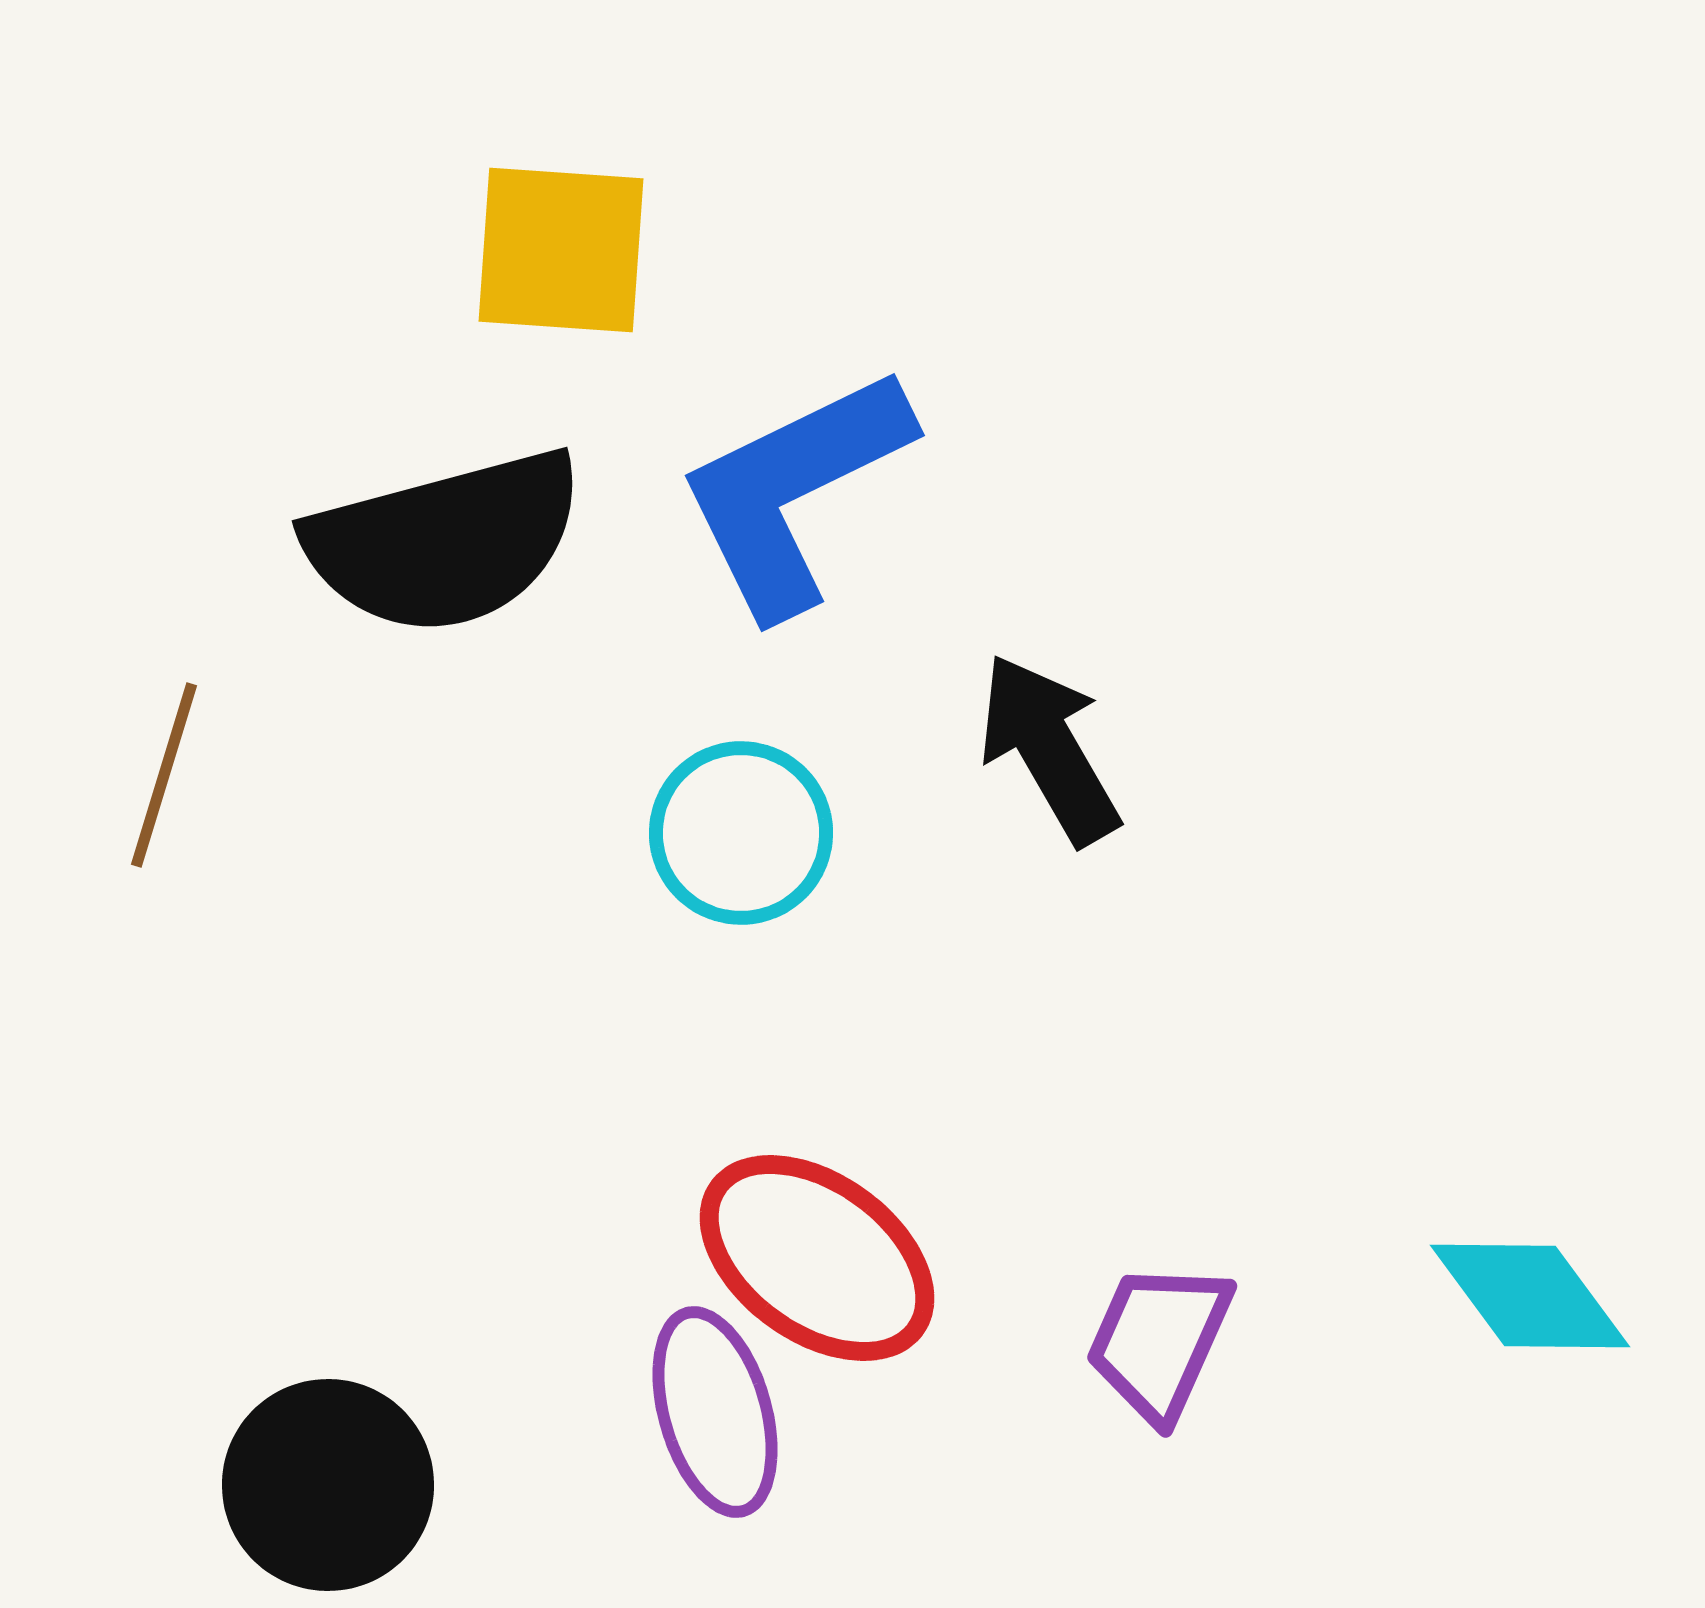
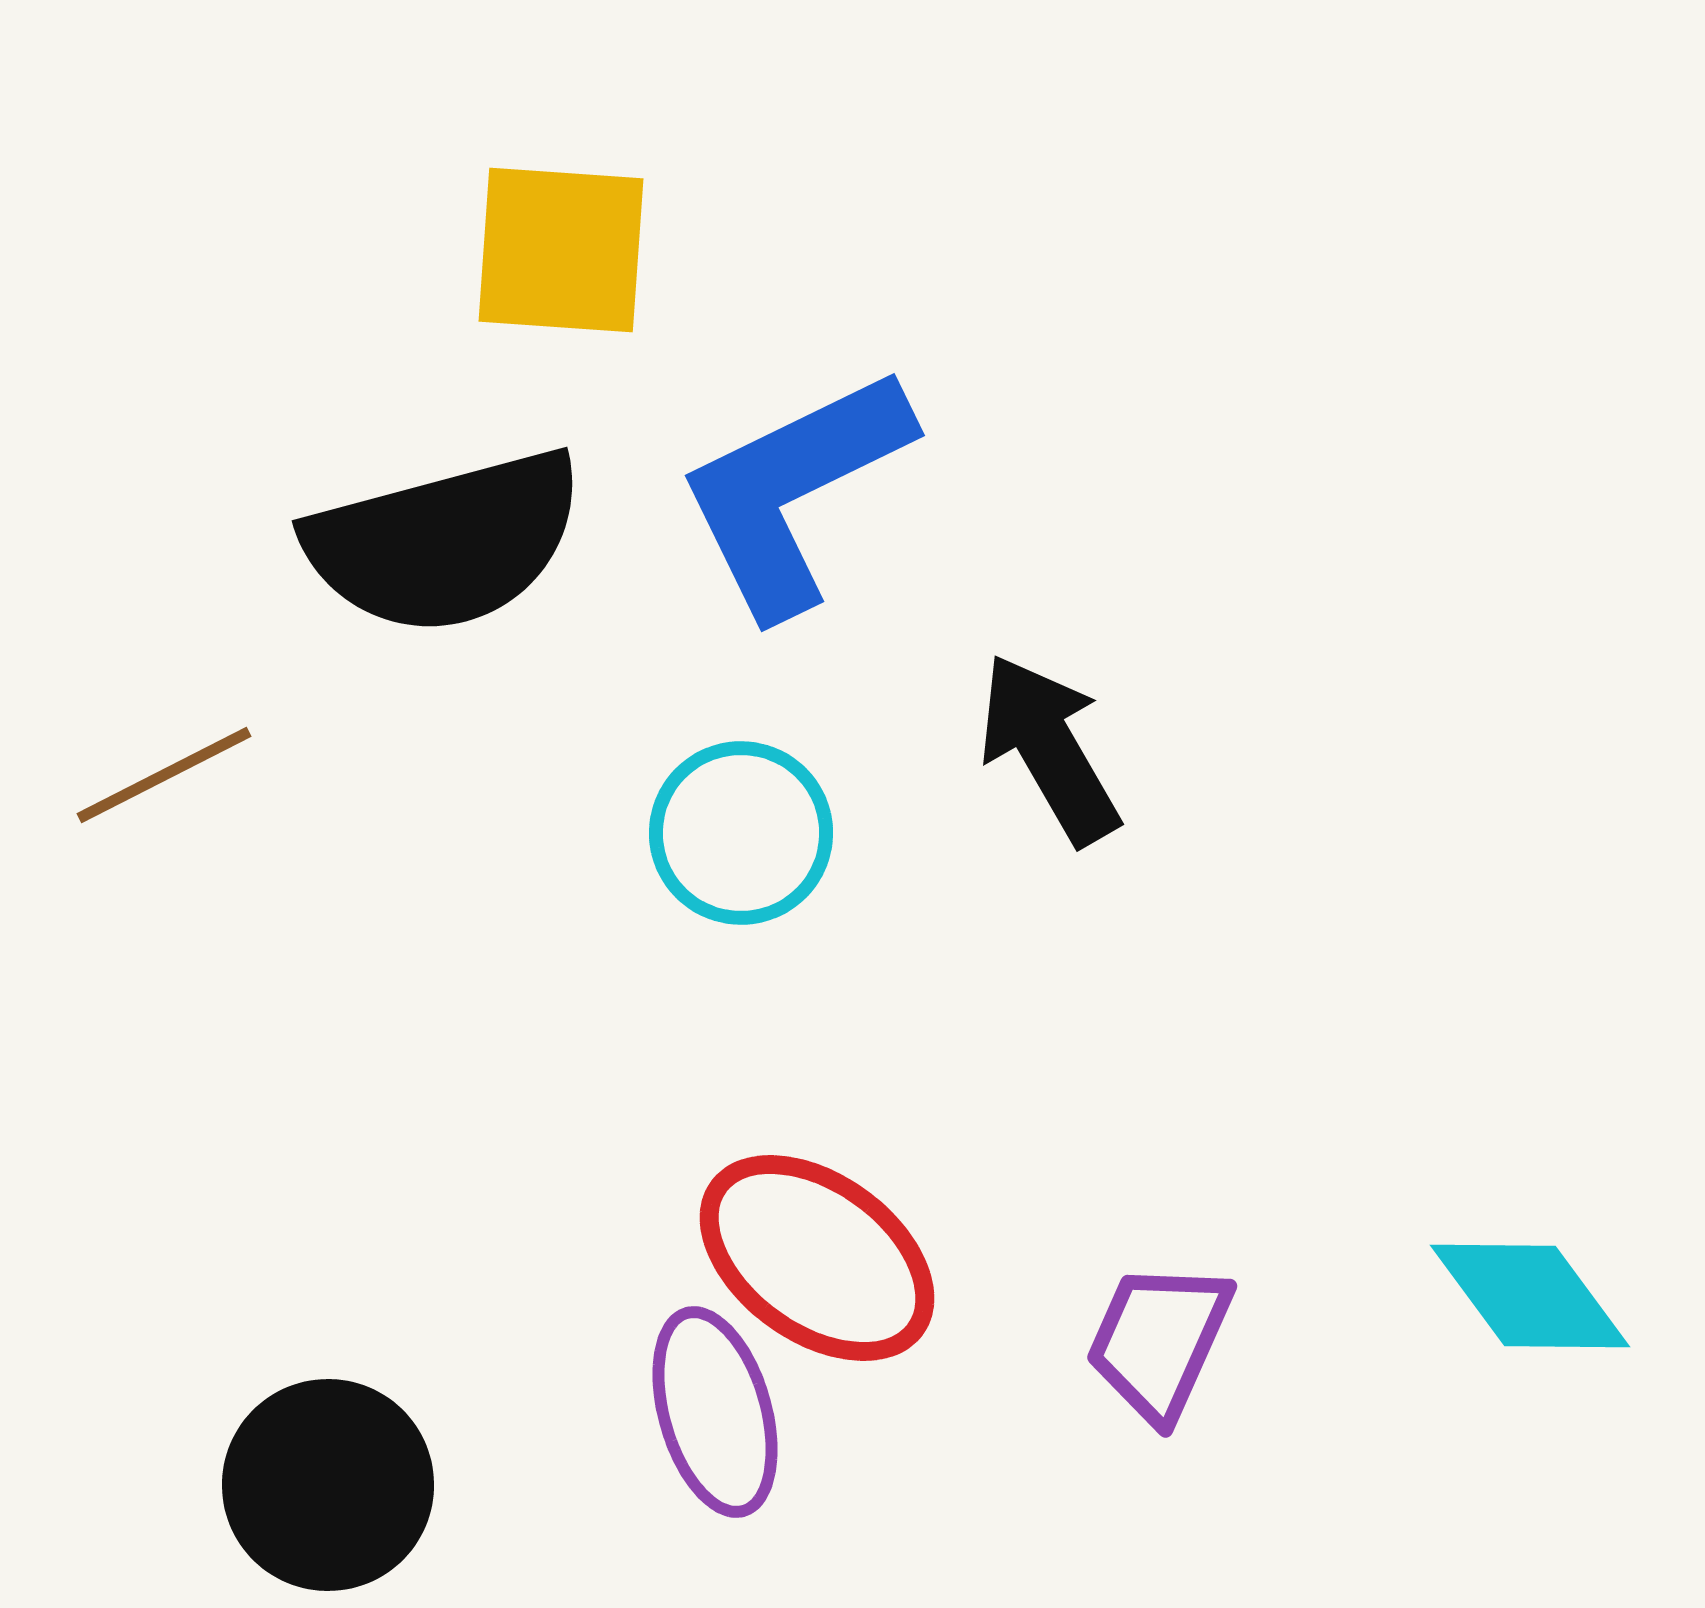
brown line: rotated 46 degrees clockwise
